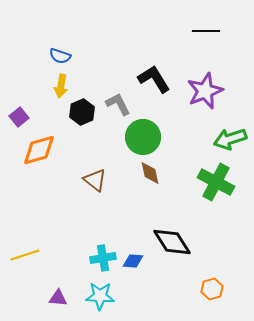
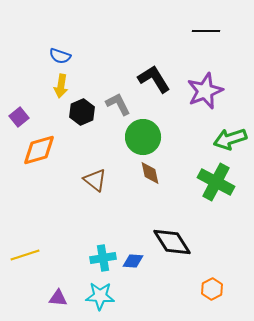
orange hexagon: rotated 10 degrees counterclockwise
